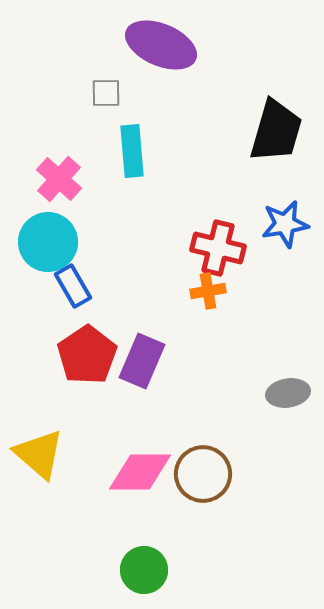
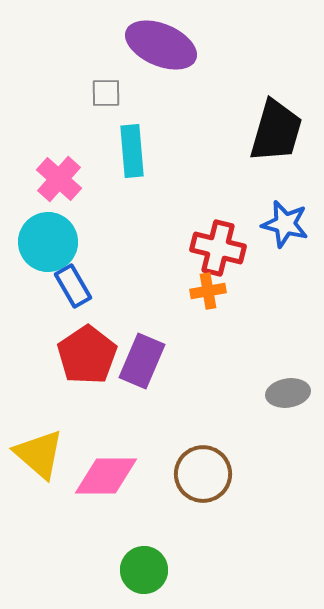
blue star: rotated 24 degrees clockwise
pink diamond: moved 34 px left, 4 px down
